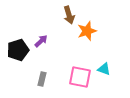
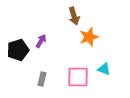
brown arrow: moved 5 px right, 1 px down
orange star: moved 2 px right, 6 px down
purple arrow: rotated 16 degrees counterclockwise
pink square: moved 2 px left; rotated 10 degrees counterclockwise
